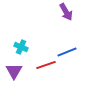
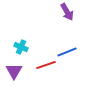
purple arrow: moved 1 px right
